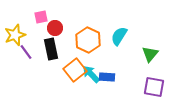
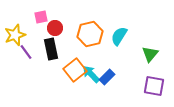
orange hexagon: moved 2 px right, 6 px up; rotated 20 degrees clockwise
blue rectangle: rotated 49 degrees counterclockwise
purple square: moved 1 px up
